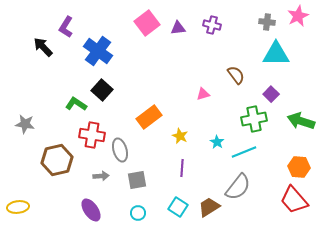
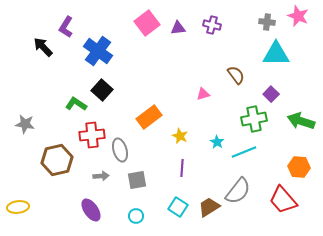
pink star: rotated 25 degrees counterclockwise
red cross: rotated 15 degrees counterclockwise
gray semicircle: moved 4 px down
red trapezoid: moved 11 px left
cyan circle: moved 2 px left, 3 px down
